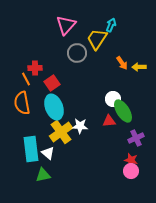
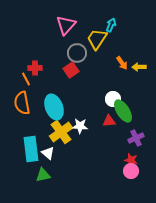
red square: moved 19 px right, 13 px up
